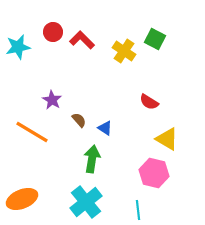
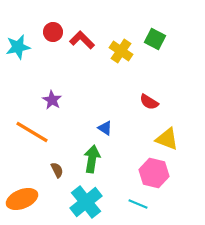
yellow cross: moved 3 px left
brown semicircle: moved 22 px left, 50 px down; rotated 14 degrees clockwise
yellow triangle: rotated 10 degrees counterclockwise
cyan line: moved 6 px up; rotated 60 degrees counterclockwise
